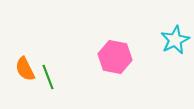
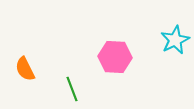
pink hexagon: rotated 8 degrees counterclockwise
green line: moved 24 px right, 12 px down
